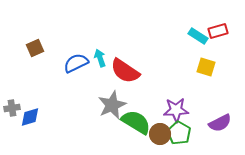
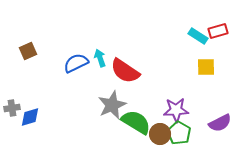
brown square: moved 7 px left, 3 px down
yellow square: rotated 18 degrees counterclockwise
